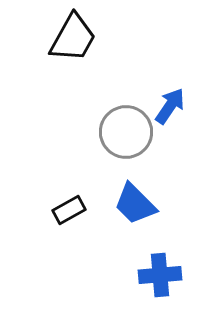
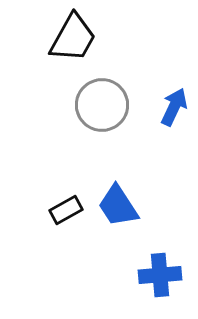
blue arrow: moved 4 px right, 1 px down; rotated 9 degrees counterclockwise
gray circle: moved 24 px left, 27 px up
blue trapezoid: moved 17 px left, 2 px down; rotated 12 degrees clockwise
black rectangle: moved 3 px left
